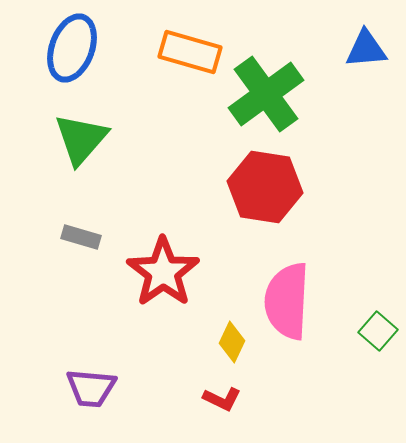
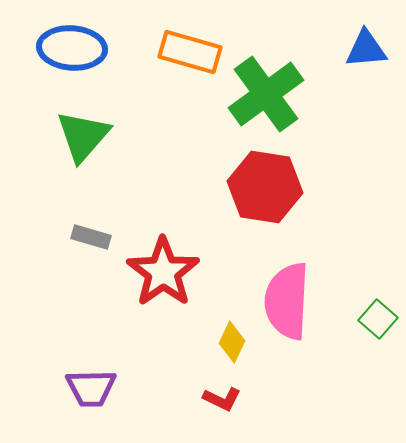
blue ellipse: rotated 74 degrees clockwise
green triangle: moved 2 px right, 3 px up
gray rectangle: moved 10 px right
green square: moved 12 px up
purple trapezoid: rotated 6 degrees counterclockwise
